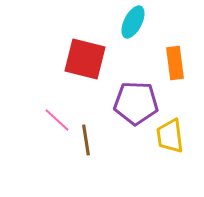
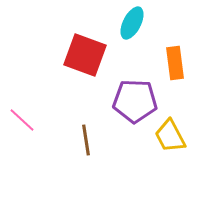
cyan ellipse: moved 1 px left, 1 px down
red square: moved 4 px up; rotated 6 degrees clockwise
purple pentagon: moved 1 px left, 2 px up
pink line: moved 35 px left
yellow trapezoid: rotated 21 degrees counterclockwise
